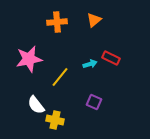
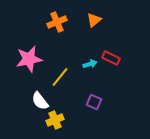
orange cross: rotated 18 degrees counterclockwise
white semicircle: moved 4 px right, 4 px up
yellow cross: rotated 36 degrees counterclockwise
